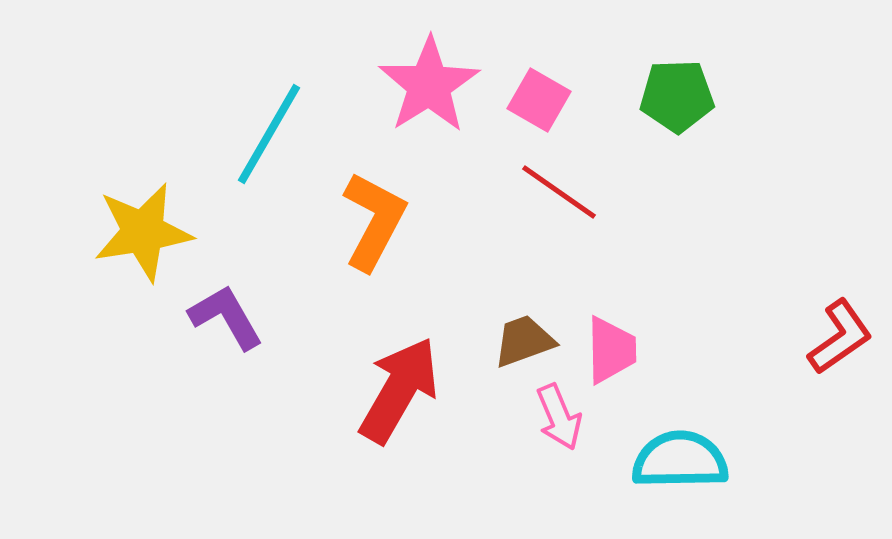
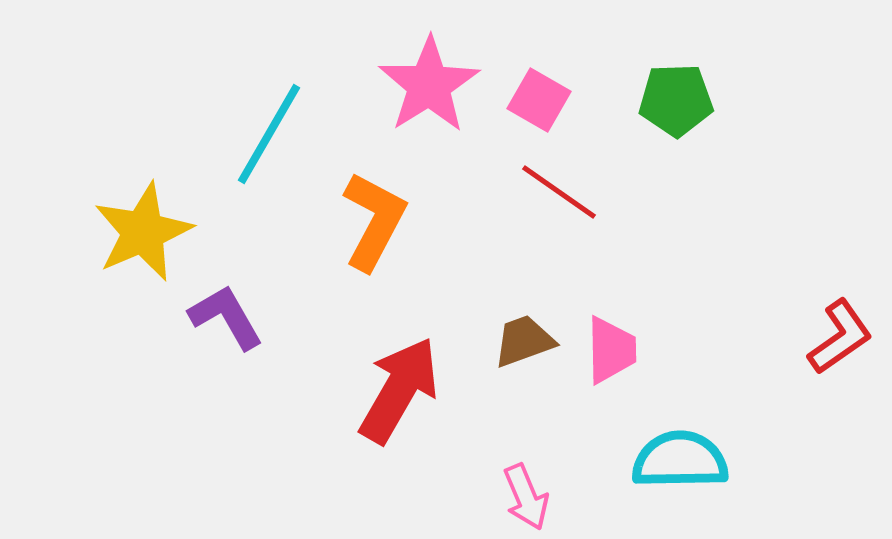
green pentagon: moved 1 px left, 4 px down
yellow star: rotated 14 degrees counterclockwise
pink arrow: moved 33 px left, 80 px down
